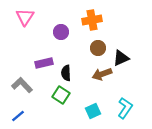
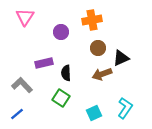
green square: moved 3 px down
cyan square: moved 1 px right, 2 px down
blue line: moved 1 px left, 2 px up
